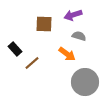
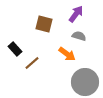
purple arrow: moved 3 px right, 1 px up; rotated 144 degrees clockwise
brown square: rotated 12 degrees clockwise
